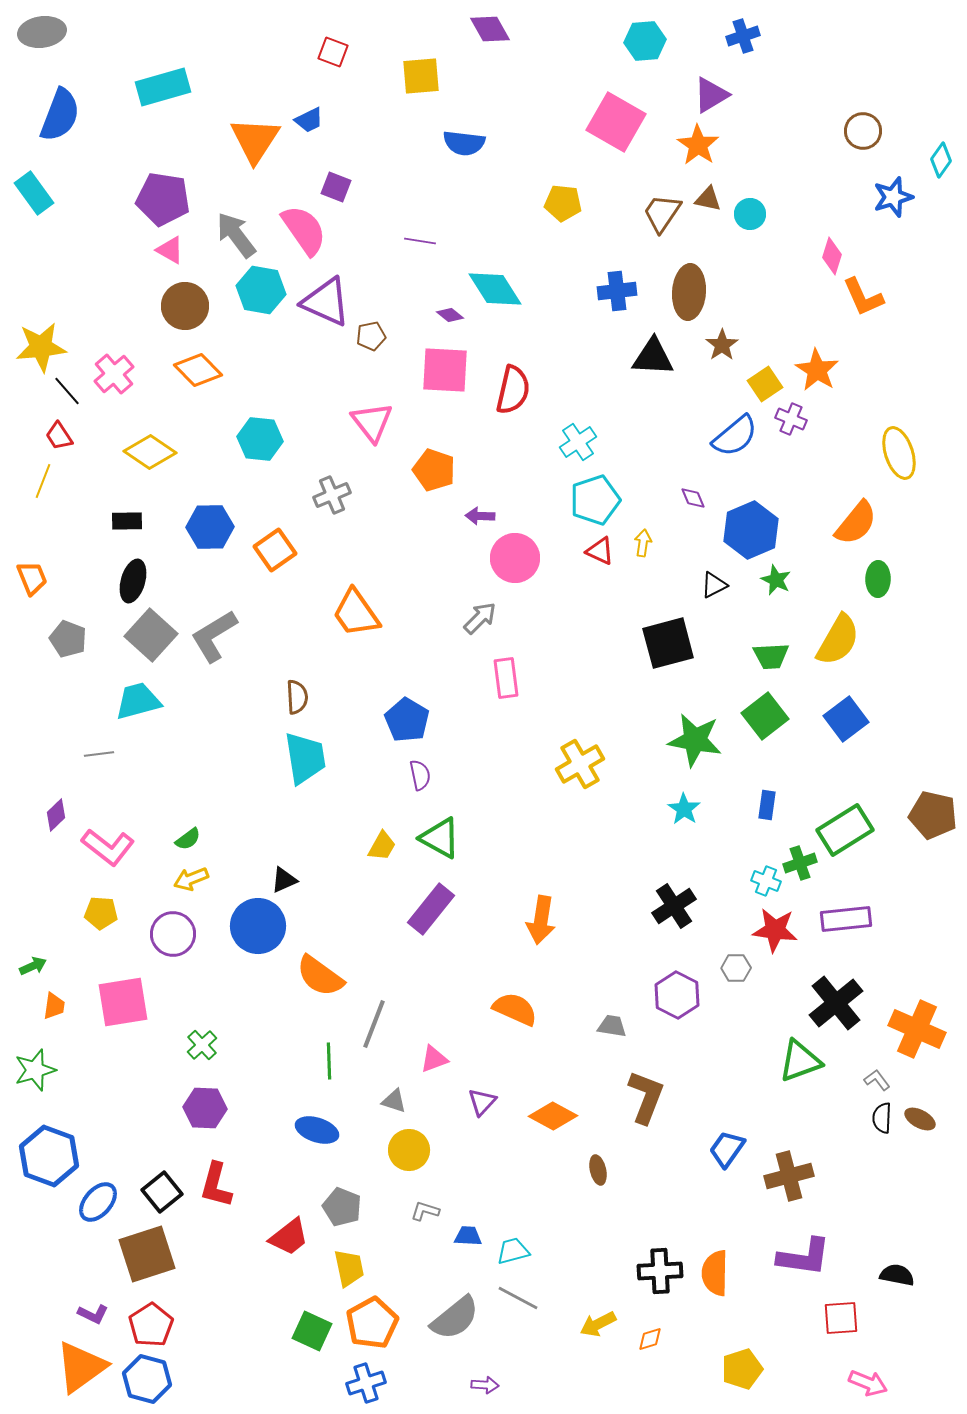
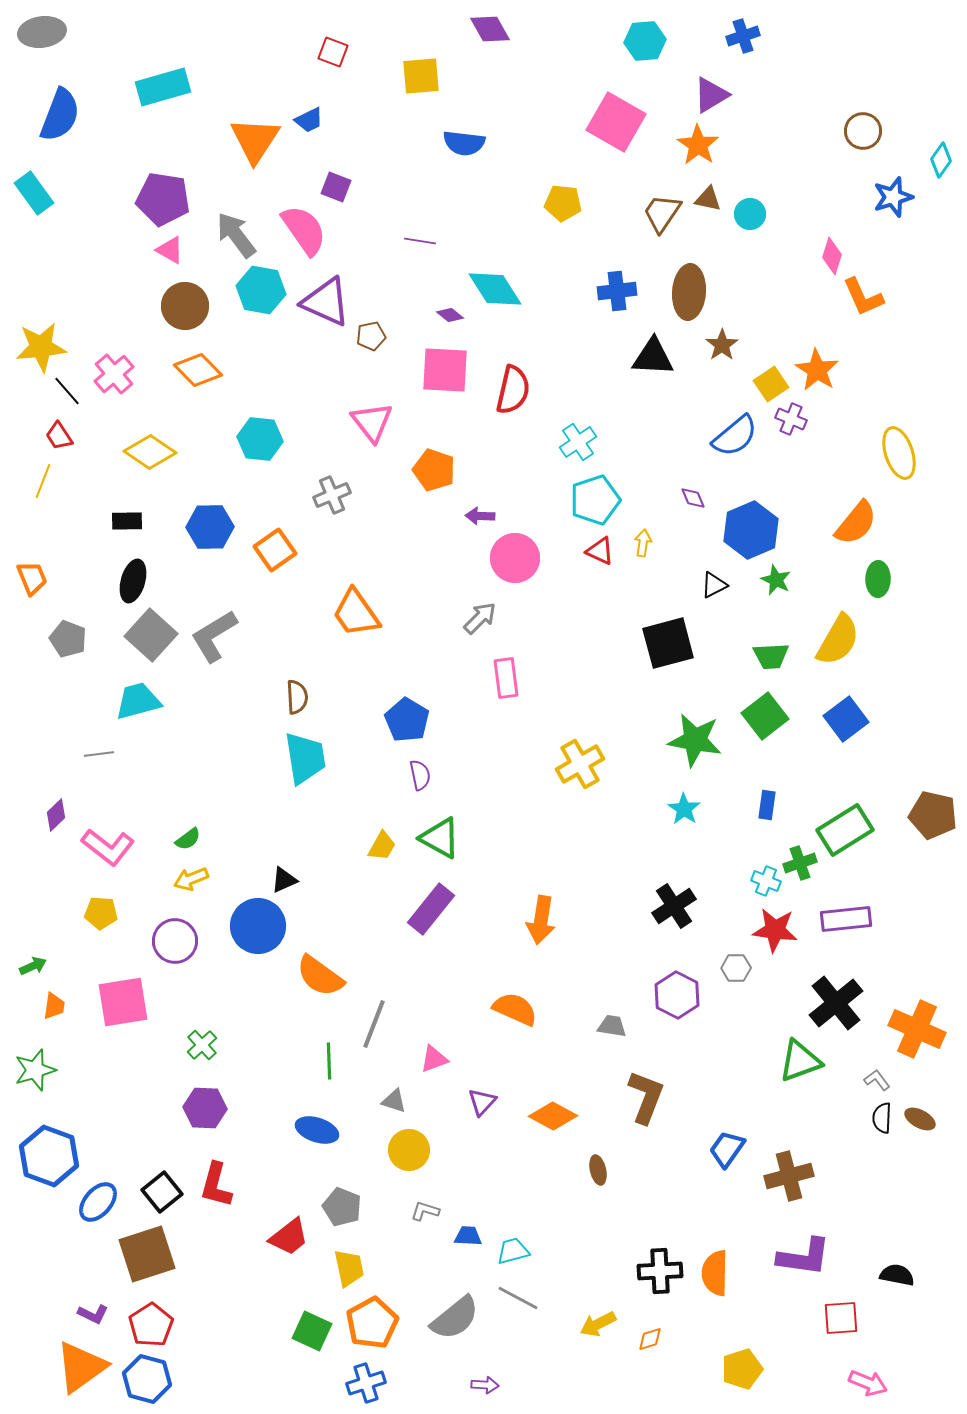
yellow square at (765, 384): moved 6 px right
purple circle at (173, 934): moved 2 px right, 7 px down
